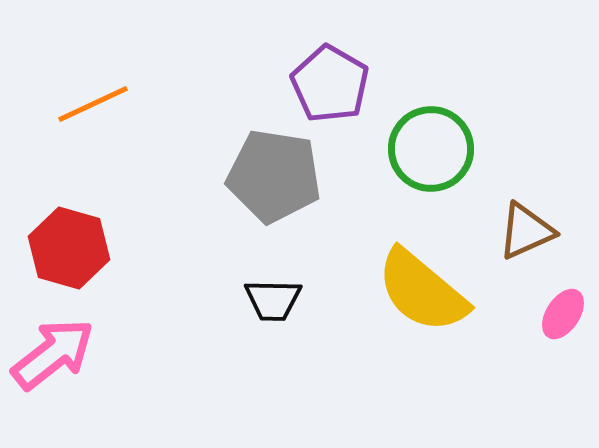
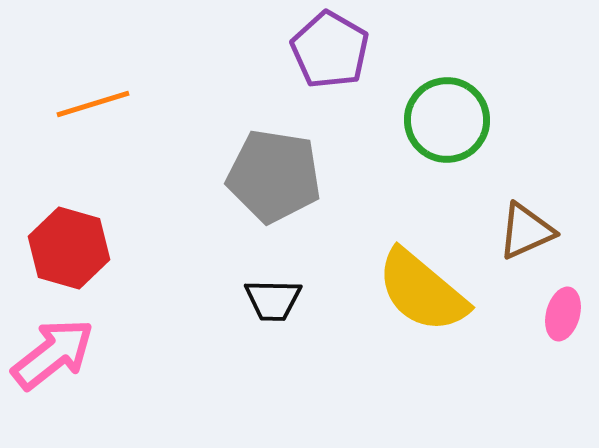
purple pentagon: moved 34 px up
orange line: rotated 8 degrees clockwise
green circle: moved 16 px right, 29 px up
pink ellipse: rotated 18 degrees counterclockwise
